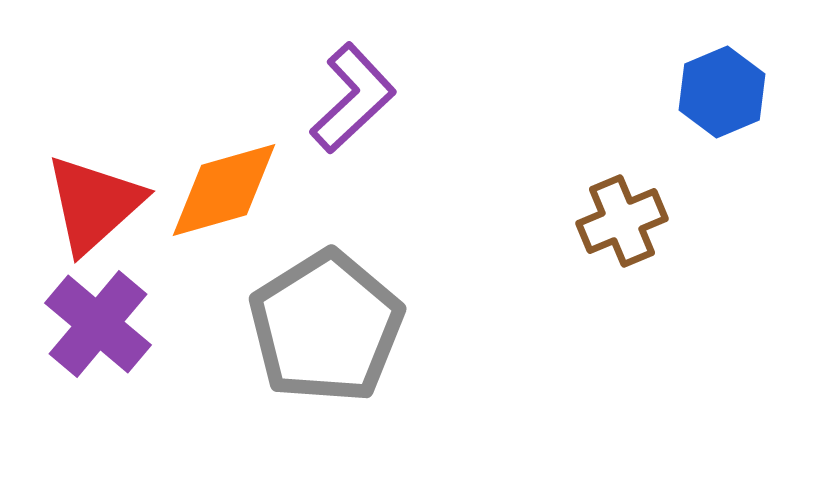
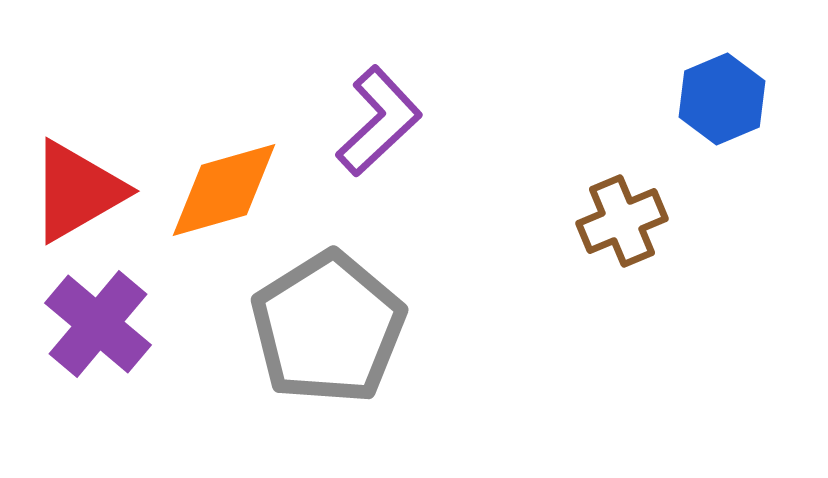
blue hexagon: moved 7 px down
purple L-shape: moved 26 px right, 23 px down
red triangle: moved 17 px left, 13 px up; rotated 12 degrees clockwise
gray pentagon: moved 2 px right, 1 px down
